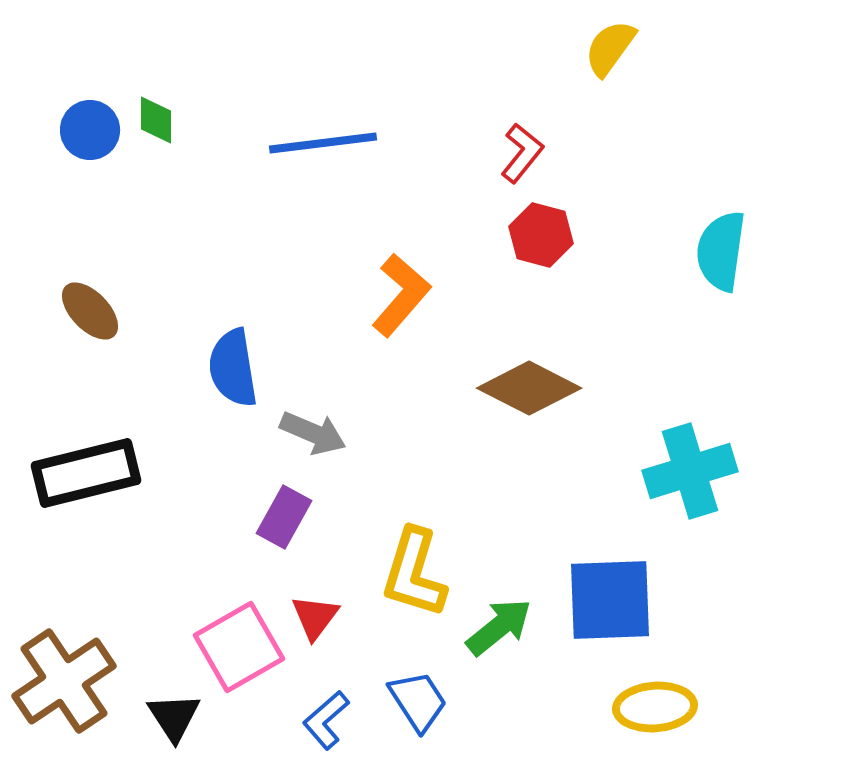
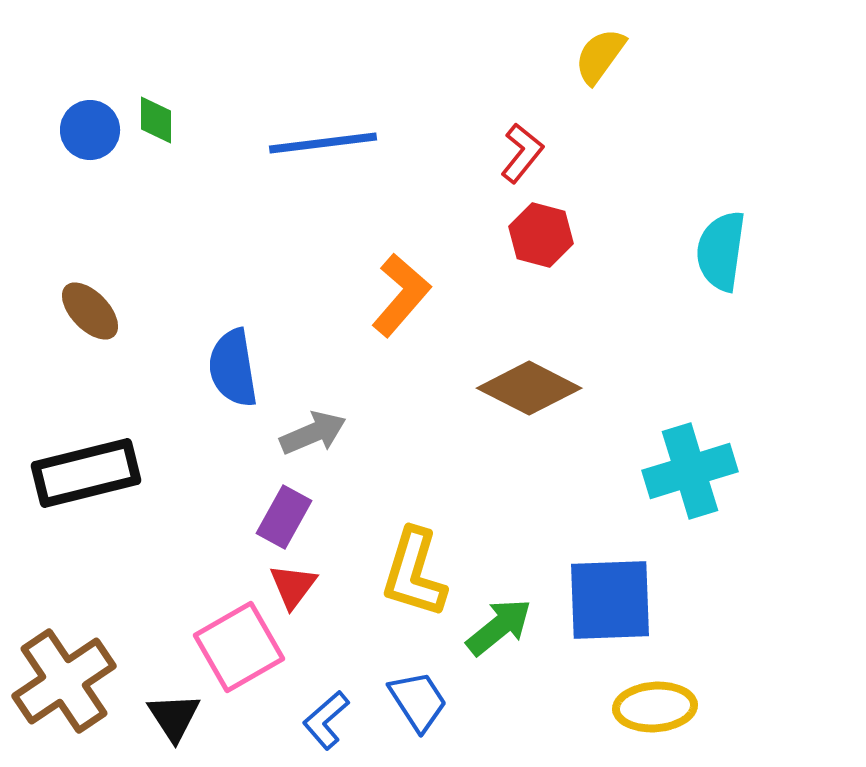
yellow semicircle: moved 10 px left, 8 px down
gray arrow: rotated 46 degrees counterclockwise
red triangle: moved 22 px left, 31 px up
